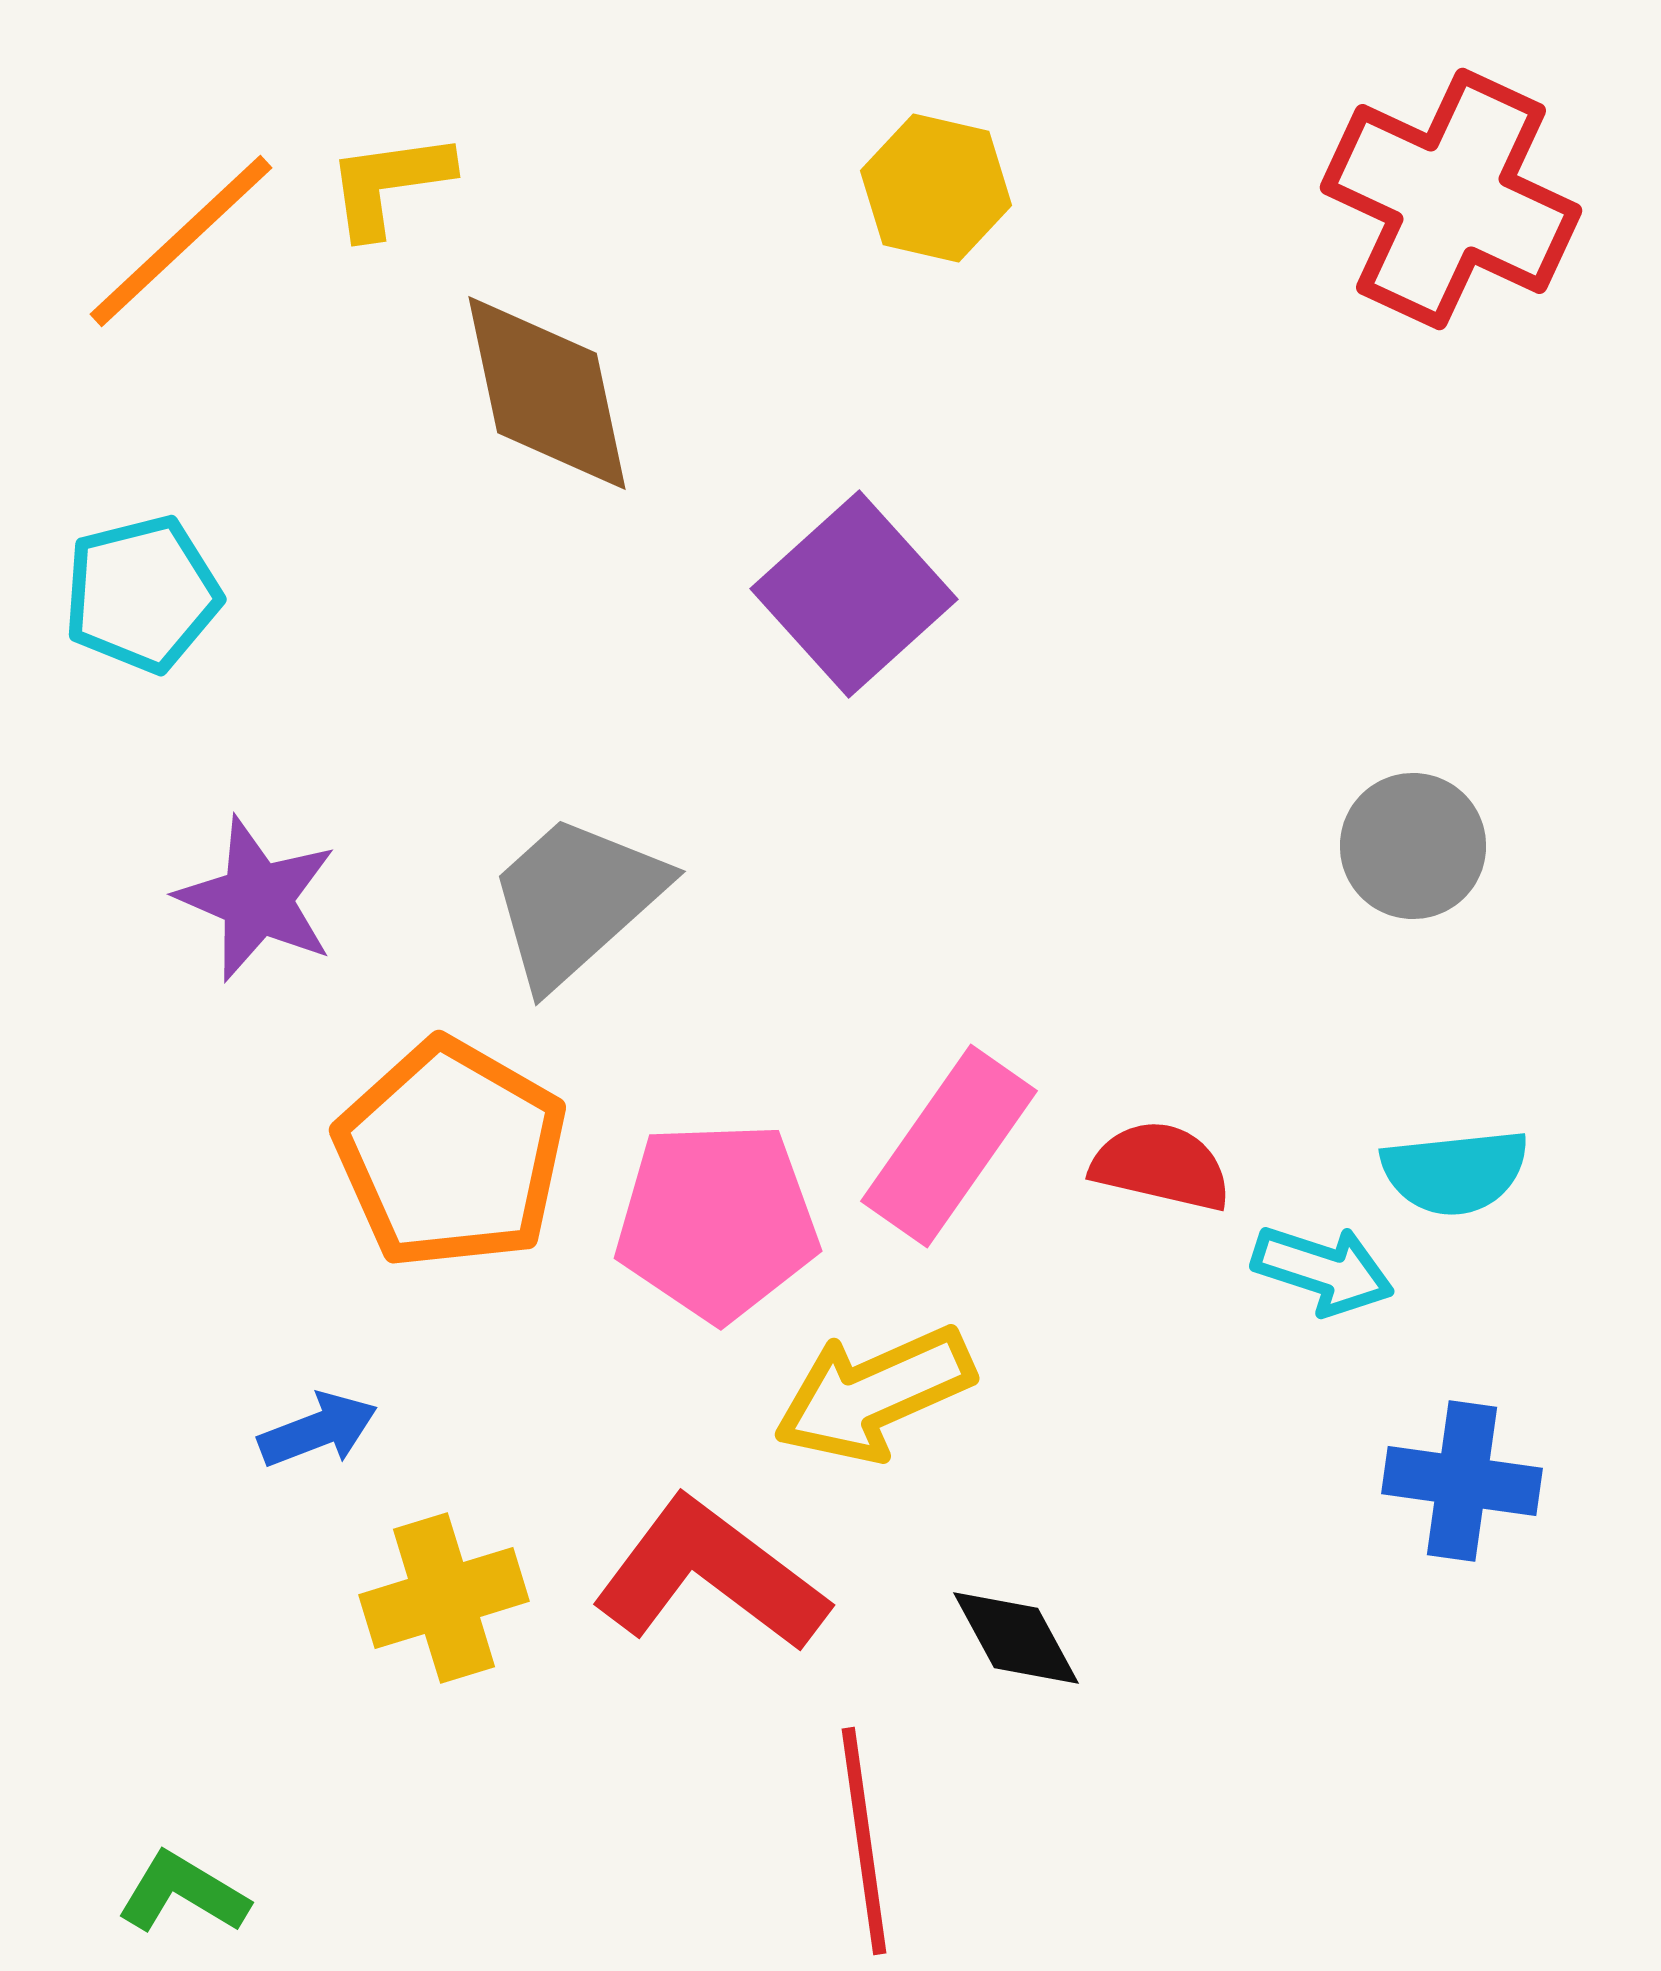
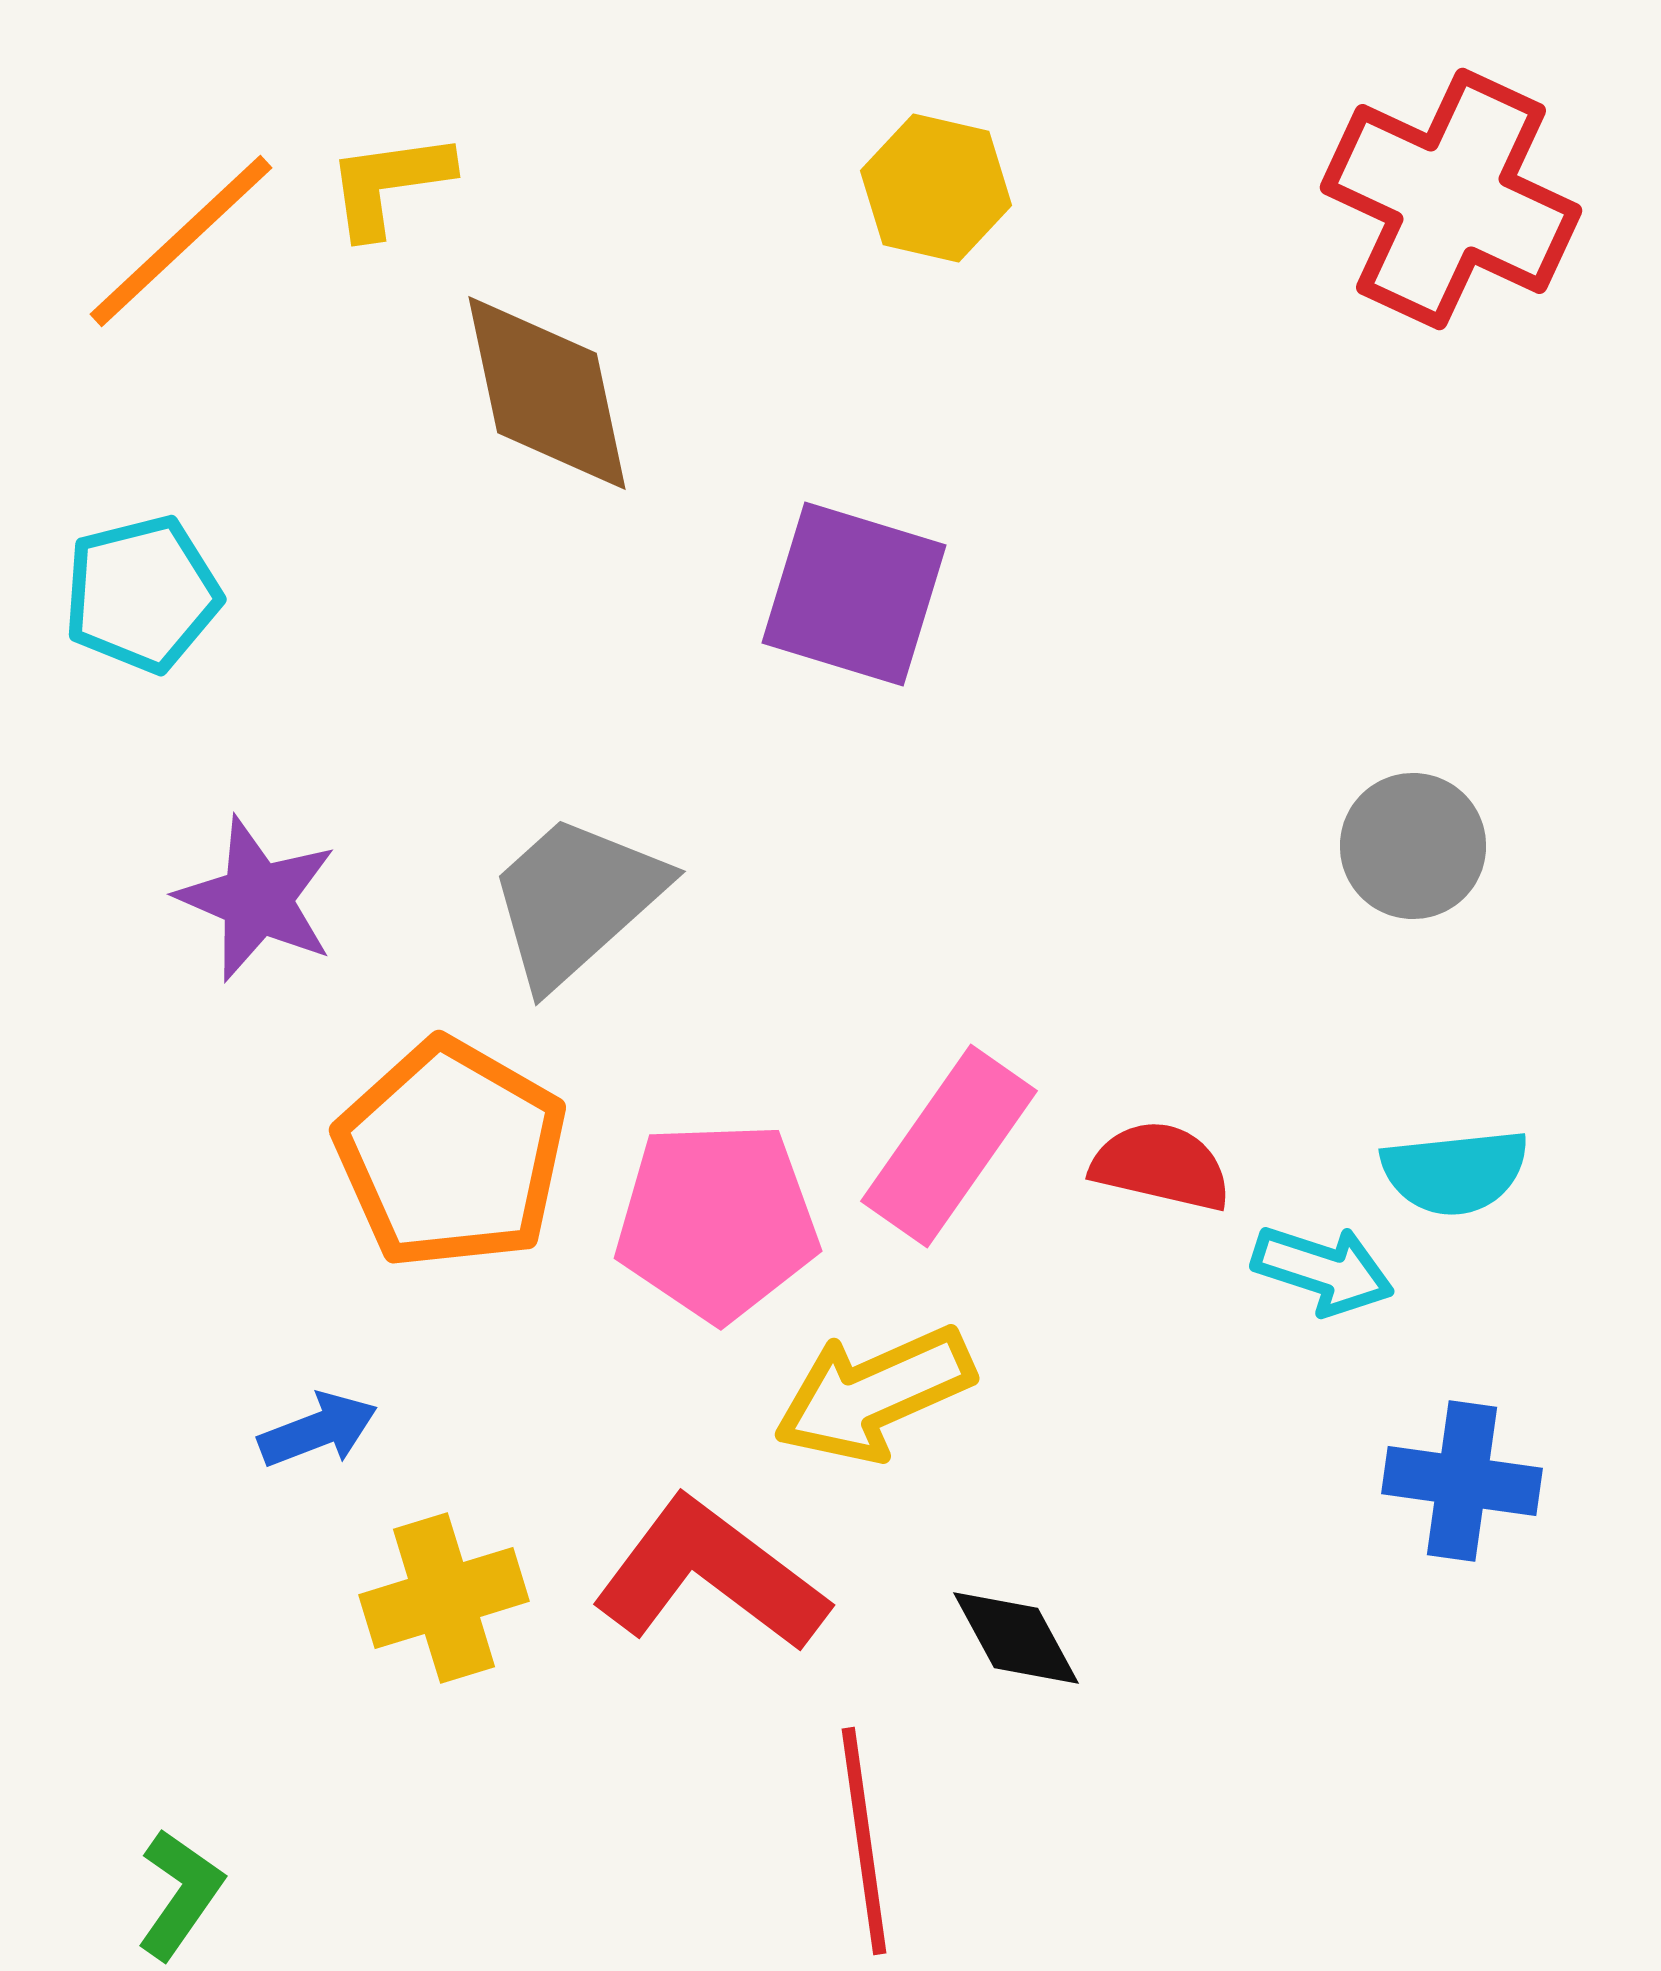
purple square: rotated 31 degrees counterclockwise
green L-shape: moved 3 px left, 1 px down; rotated 94 degrees clockwise
